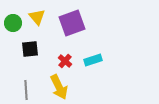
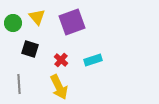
purple square: moved 1 px up
black square: rotated 24 degrees clockwise
red cross: moved 4 px left, 1 px up
gray line: moved 7 px left, 6 px up
